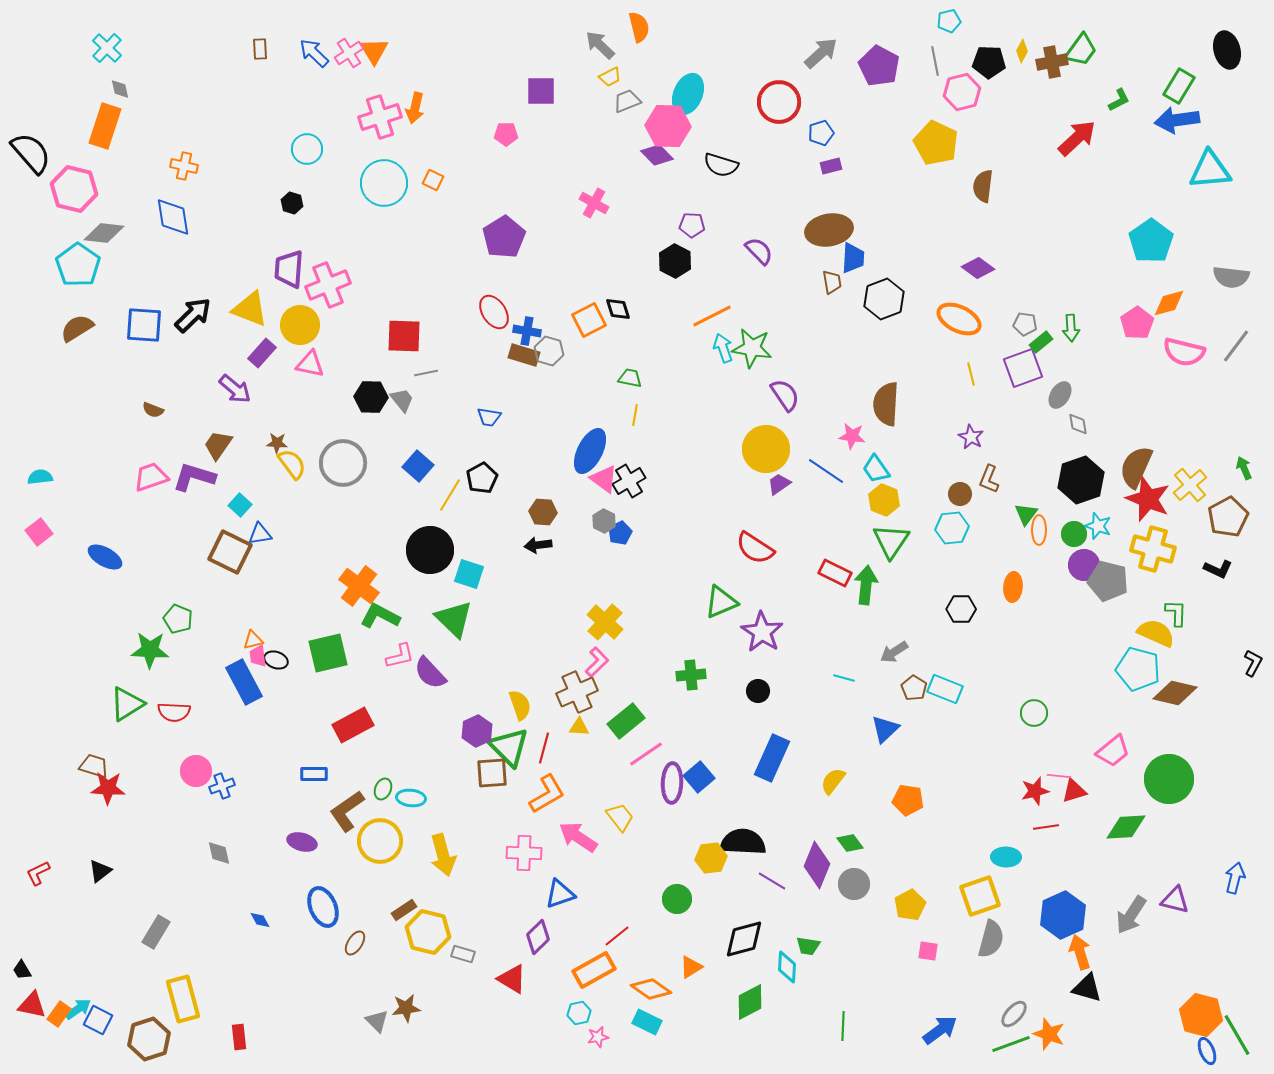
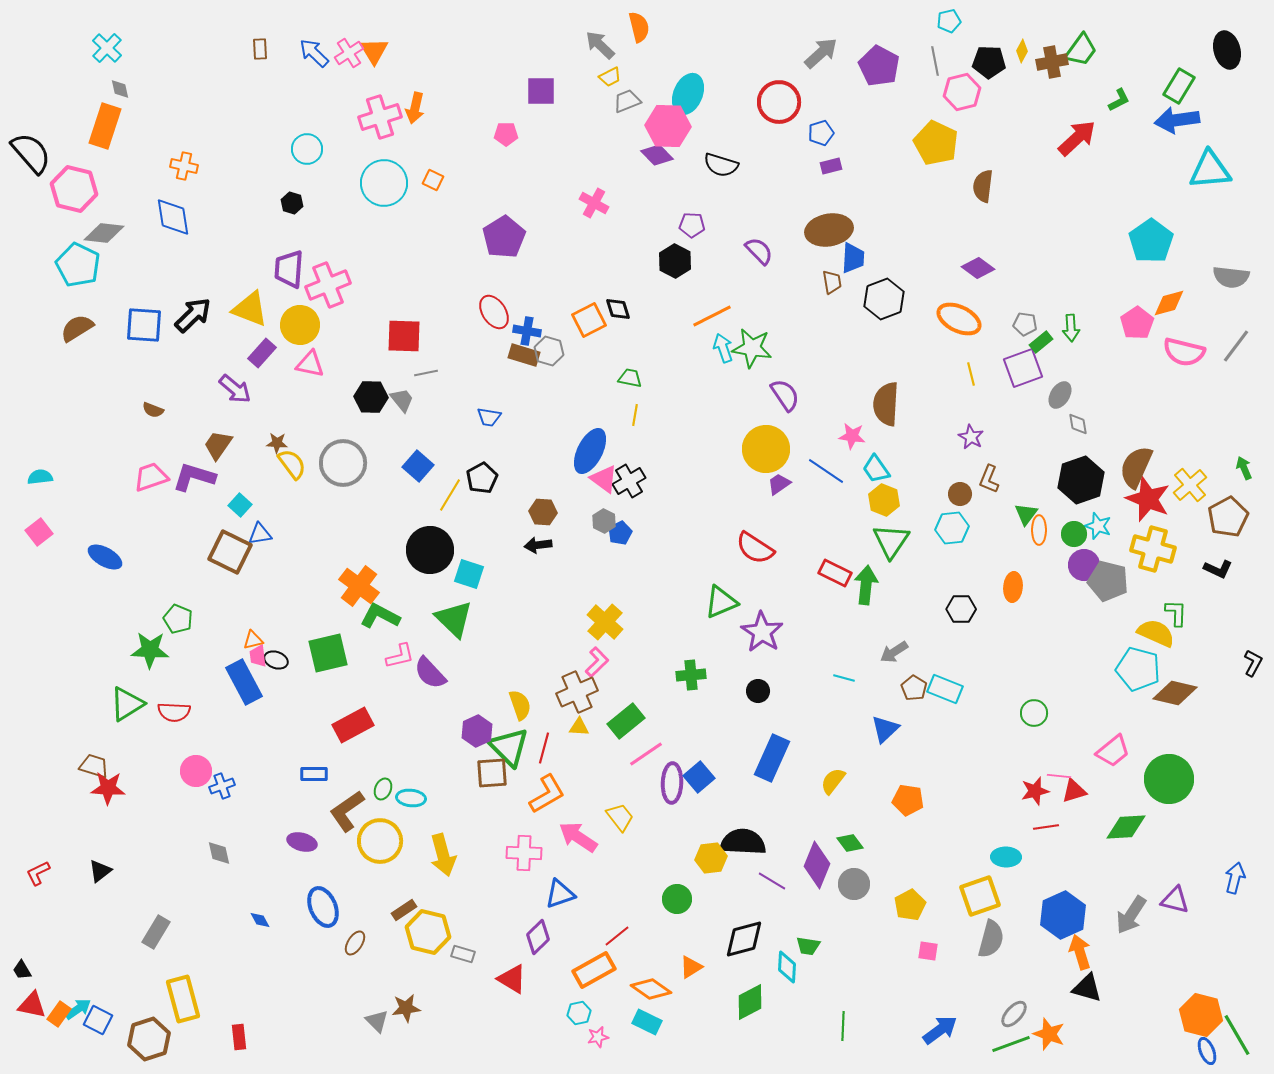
cyan pentagon at (78, 265): rotated 9 degrees counterclockwise
